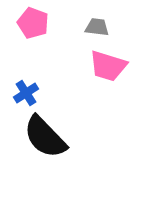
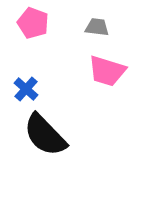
pink trapezoid: moved 1 px left, 5 px down
blue cross: moved 4 px up; rotated 15 degrees counterclockwise
black semicircle: moved 2 px up
